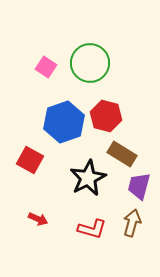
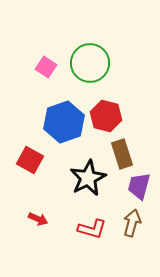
brown rectangle: rotated 40 degrees clockwise
